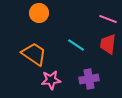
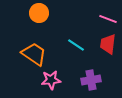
purple cross: moved 2 px right, 1 px down
